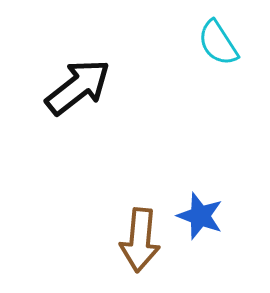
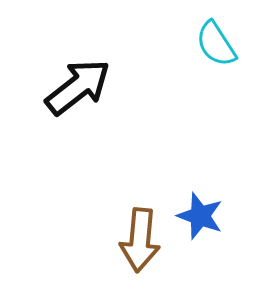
cyan semicircle: moved 2 px left, 1 px down
